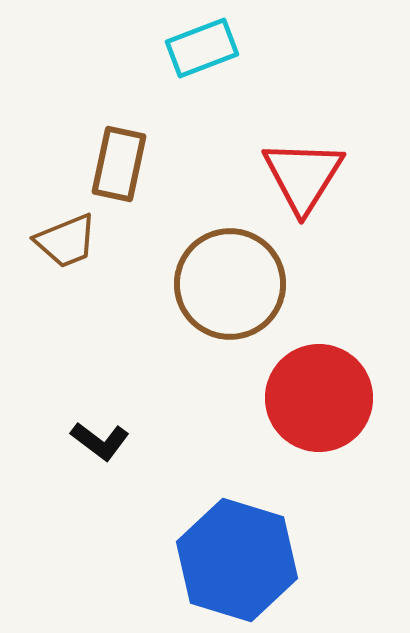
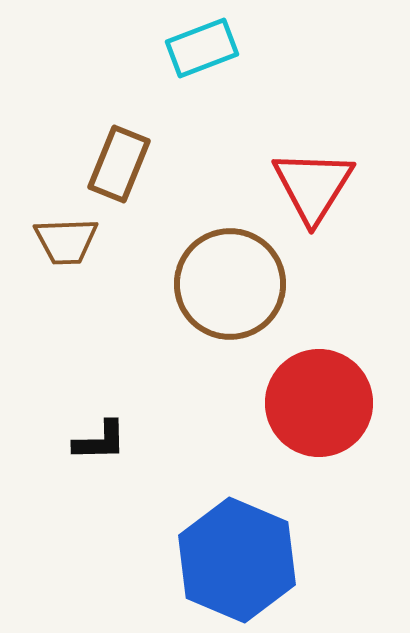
brown rectangle: rotated 10 degrees clockwise
red triangle: moved 10 px right, 10 px down
brown trapezoid: rotated 20 degrees clockwise
red circle: moved 5 px down
black L-shape: rotated 38 degrees counterclockwise
blue hexagon: rotated 6 degrees clockwise
